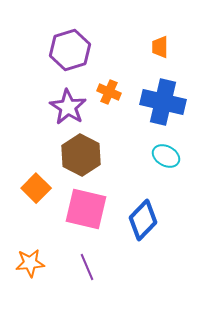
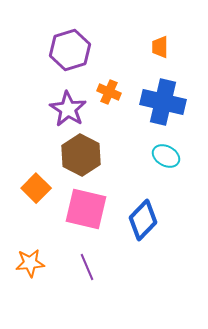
purple star: moved 2 px down
